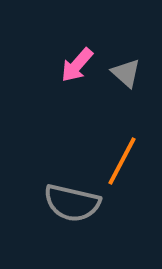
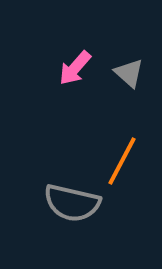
pink arrow: moved 2 px left, 3 px down
gray triangle: moved 3 px right
